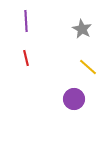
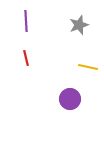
gray star: moved 3 px left, 4 px up; rotated 24 degrees clockwise
yellow line: rotated 30 degrees counterclockwise
purple circle: moved 4 px left
